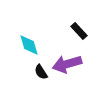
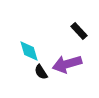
cyan diamond: moved 6 px down
